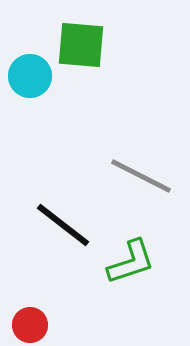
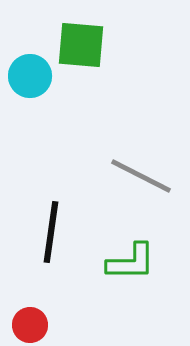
black line: moved 12 px left, 7 px down; rotated 60 degrees clockwise
green L-shape: rotated 18 degrees clockwise
